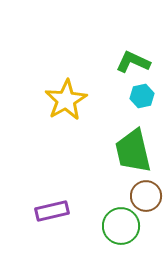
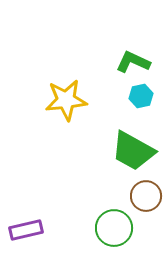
cyan hexagon: moved 1 px left
yellow star: rotated 24 degrees clockwise
green trapezoid: rotated 48 degrees counterclockwise
purple rectangle: moved 26 px left, 19 px down
green circle: moved 7 px left, 2 px down
